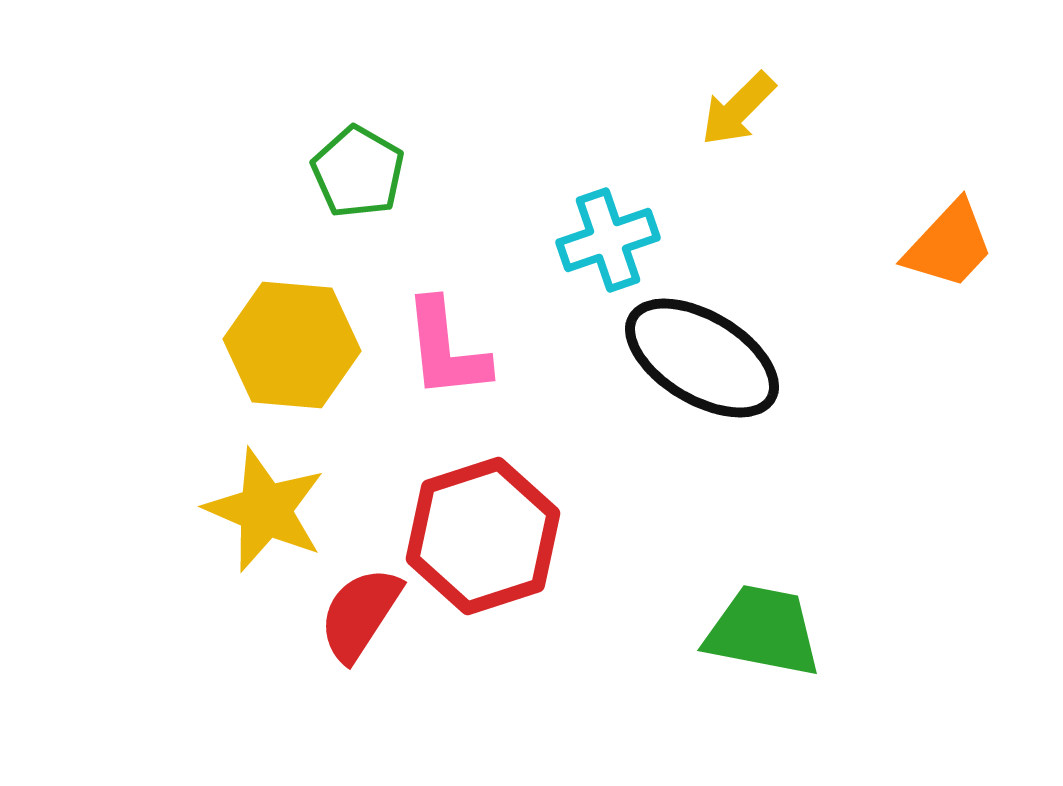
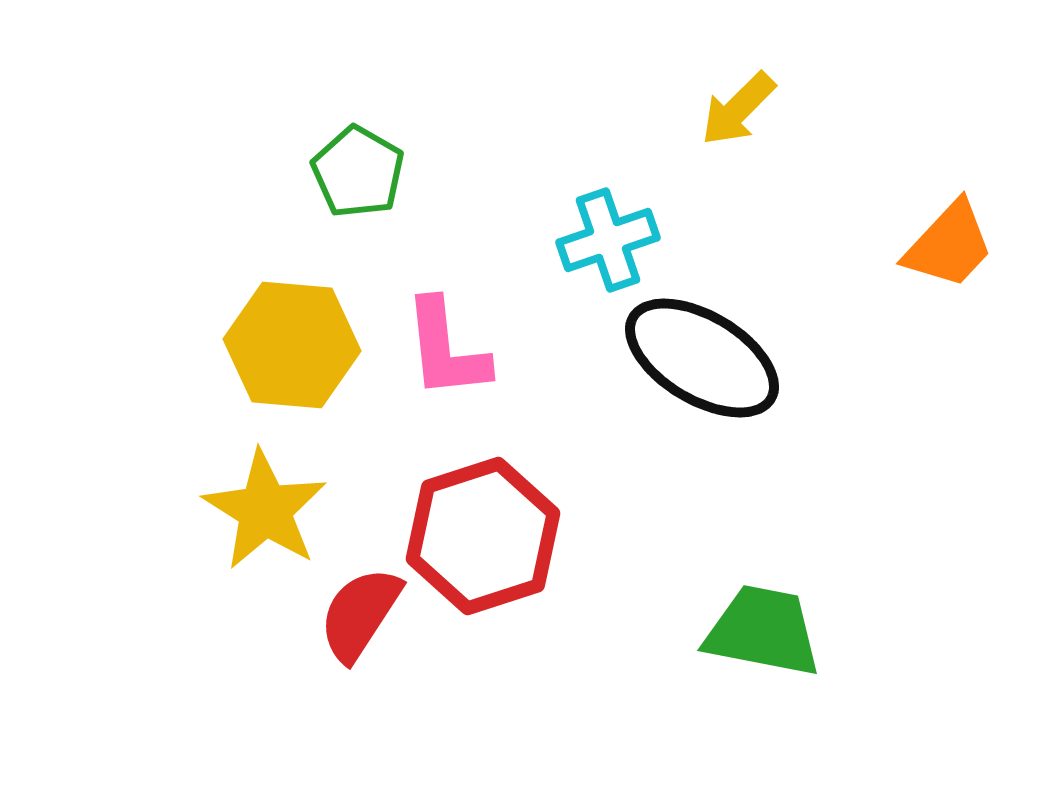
yellow star: rotated 9 degrees clockwise
